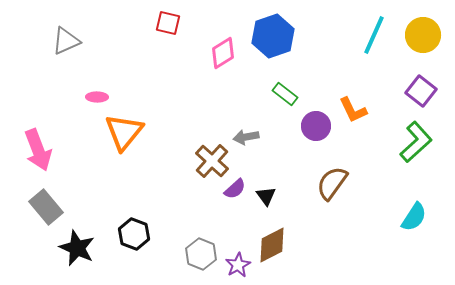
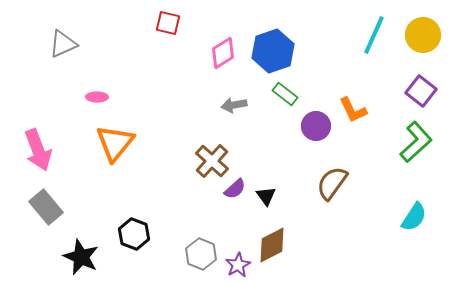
blue hexagon: moved 15 px down
gray triangle: moved 3 px left, 3 px down
orange triangle: moved 9 px left, 11 px down
gray arrow: moved 12 px left, 32 px up
black star: moved 4 px right, 9 px down
